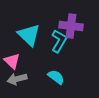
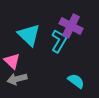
purple cross: rotated 20 degrees clockwise
cyan semicircle: moved 20 px right, 4 px down
